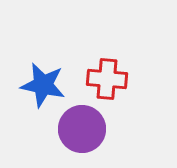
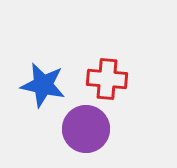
purple circle: moved 4 px right
